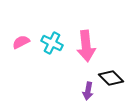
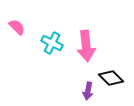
pink semicircle: moved 4 px left, 15 px up; rotated 72 degrees clockwise
